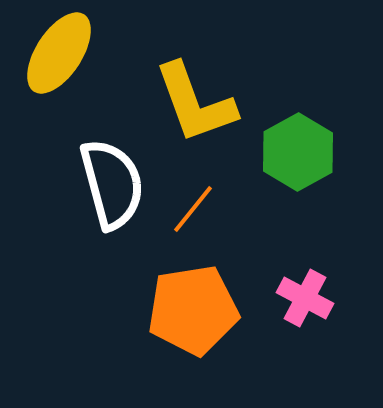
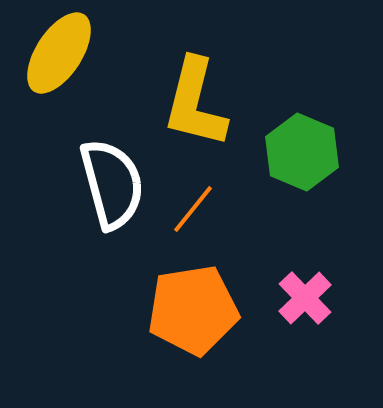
yellow L-shape: rotated 34 degrees clockwise
green hexagon: moved 4 px right; rotated 8 degrees counterclockwise
pink cross: rotated 18 degrees clockwise
